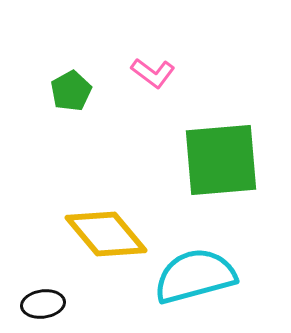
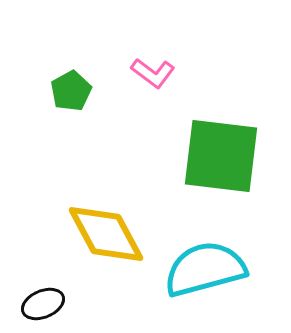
green square: moved 4 px up; rotated 12 degrees clockwise
yellow diamond: rotated 12 degrees clockwise
cyan semicircle: moved 10 px right, 7 px up
black ellipse: rotated 15 degrees counterclockwise
